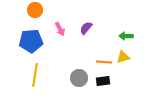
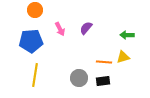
green arrow: moved 1 px right, 1 px up
